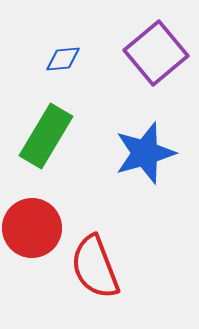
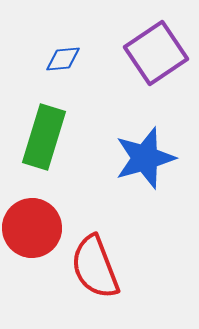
purple square: rotated 6 degrees clockwise
green rectangle: moved 2 px left, 1 px down; rotated 14 degrees counterclockwise
blue star: moved 5 px down
